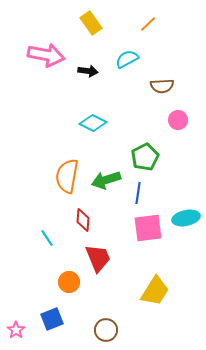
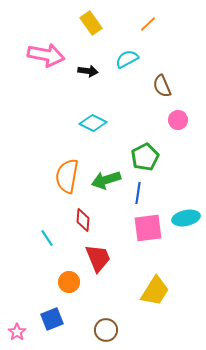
brown semicircle: rotated 70 degrees clockwise
pink star: moved 1 px right, 2 px down
